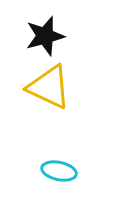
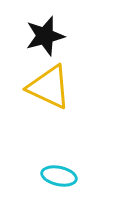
cyan ellipse: moved 5 px down
